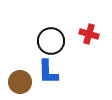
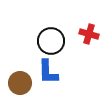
brown circle: moved 1 px down
